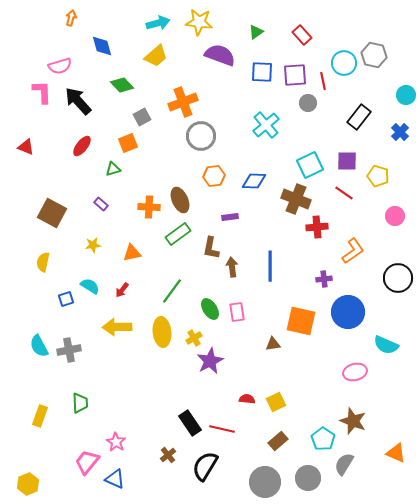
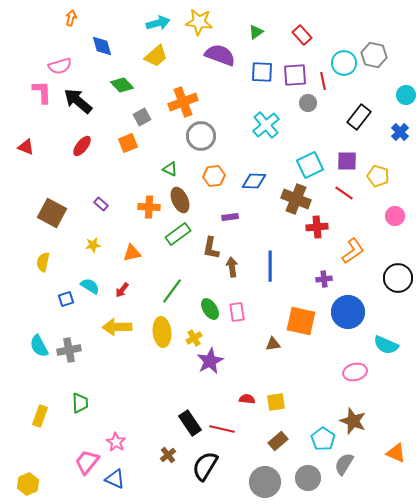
black arrow at (78, 101): rotated 8 degrees counterclockwise
green triangle at (113, 169): moved 57 px right; rotated 42 degrees clockwise
yellow square at (276, 402): rotated 18 degrees clockwise
